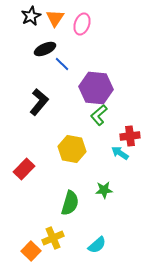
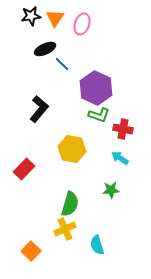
black star: rotated 18 degrees clockwise
purple hexagon: rotated 20 degrees clockwise
black L-shape: moved 7 px down
green L-shape: rotated 120 degrees counterclockwise
red cross: moved 7 px left, 7 px up; rotated 18 degrees clockwise
cyan arrow: moved 5 px down
green star: moved 7 px right
green semicircle: moved 1 px down
yellow cross: moved 12 px right, 9 px up
cyan semicircle: rotated 114 degrees clockwise
